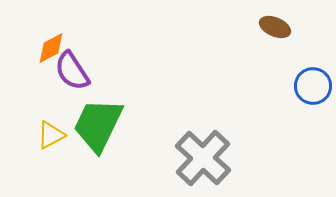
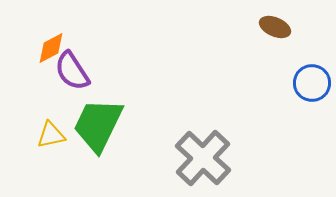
blue circle: moved 1 px left, 3 px up
yellow triangle: rotated 16 degrees clockwise
